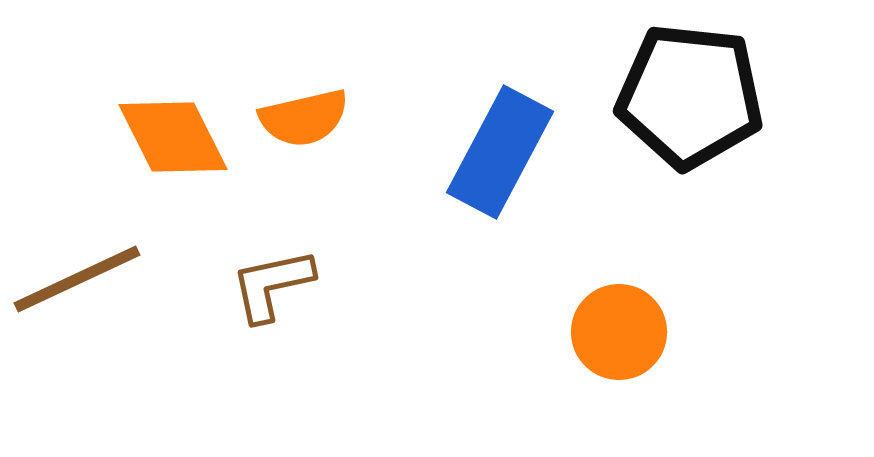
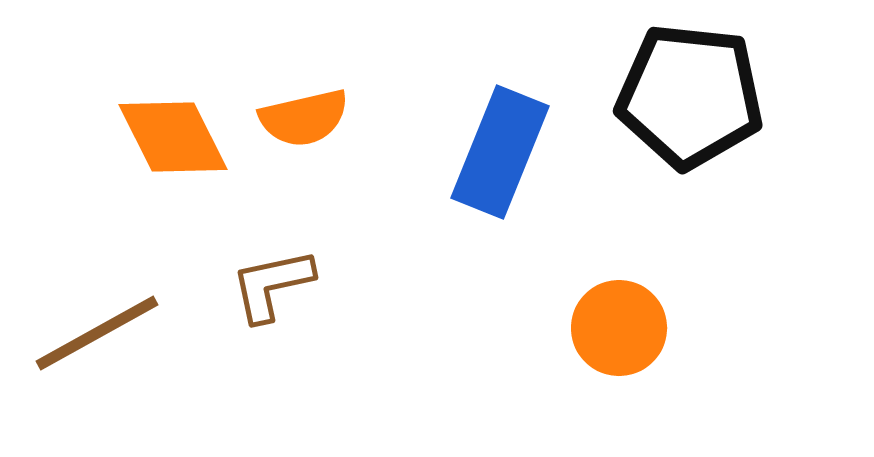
blue rectangle: rotated 6 degrees counterclockwise
brown line: moved 20 px right, 54 px down; rotated 4 degrees counterclockwise
orange circle: moved 4 px up
